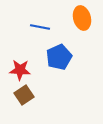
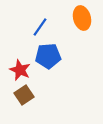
blue line: rotated 66 degrees counterclockwise
blue pentagon: moved 11 px left, 1 px up; rotated 20 degrees clockwise
red star: rotated 20 degrees clockwise
